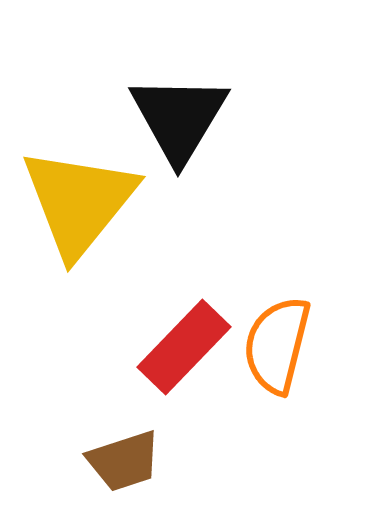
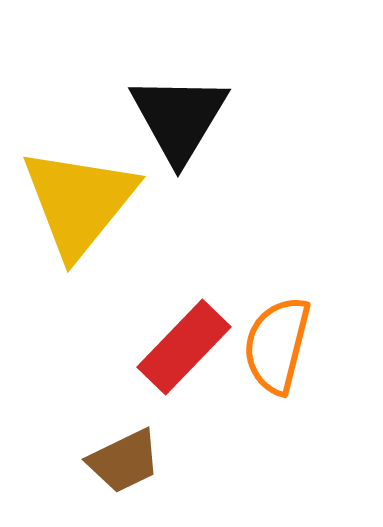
brown trapezoid: rotated 8 degrees counterclockwise
